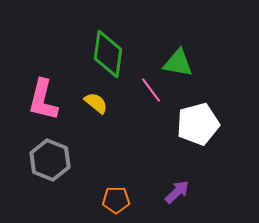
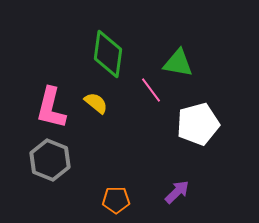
pink L-shape: moved 8 px right, 8 px down
